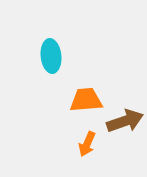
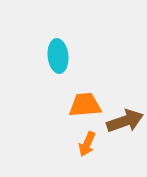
cyan ellipse: moved 7 px right
orange trapezoid: moved 1 px left, 5 px down
